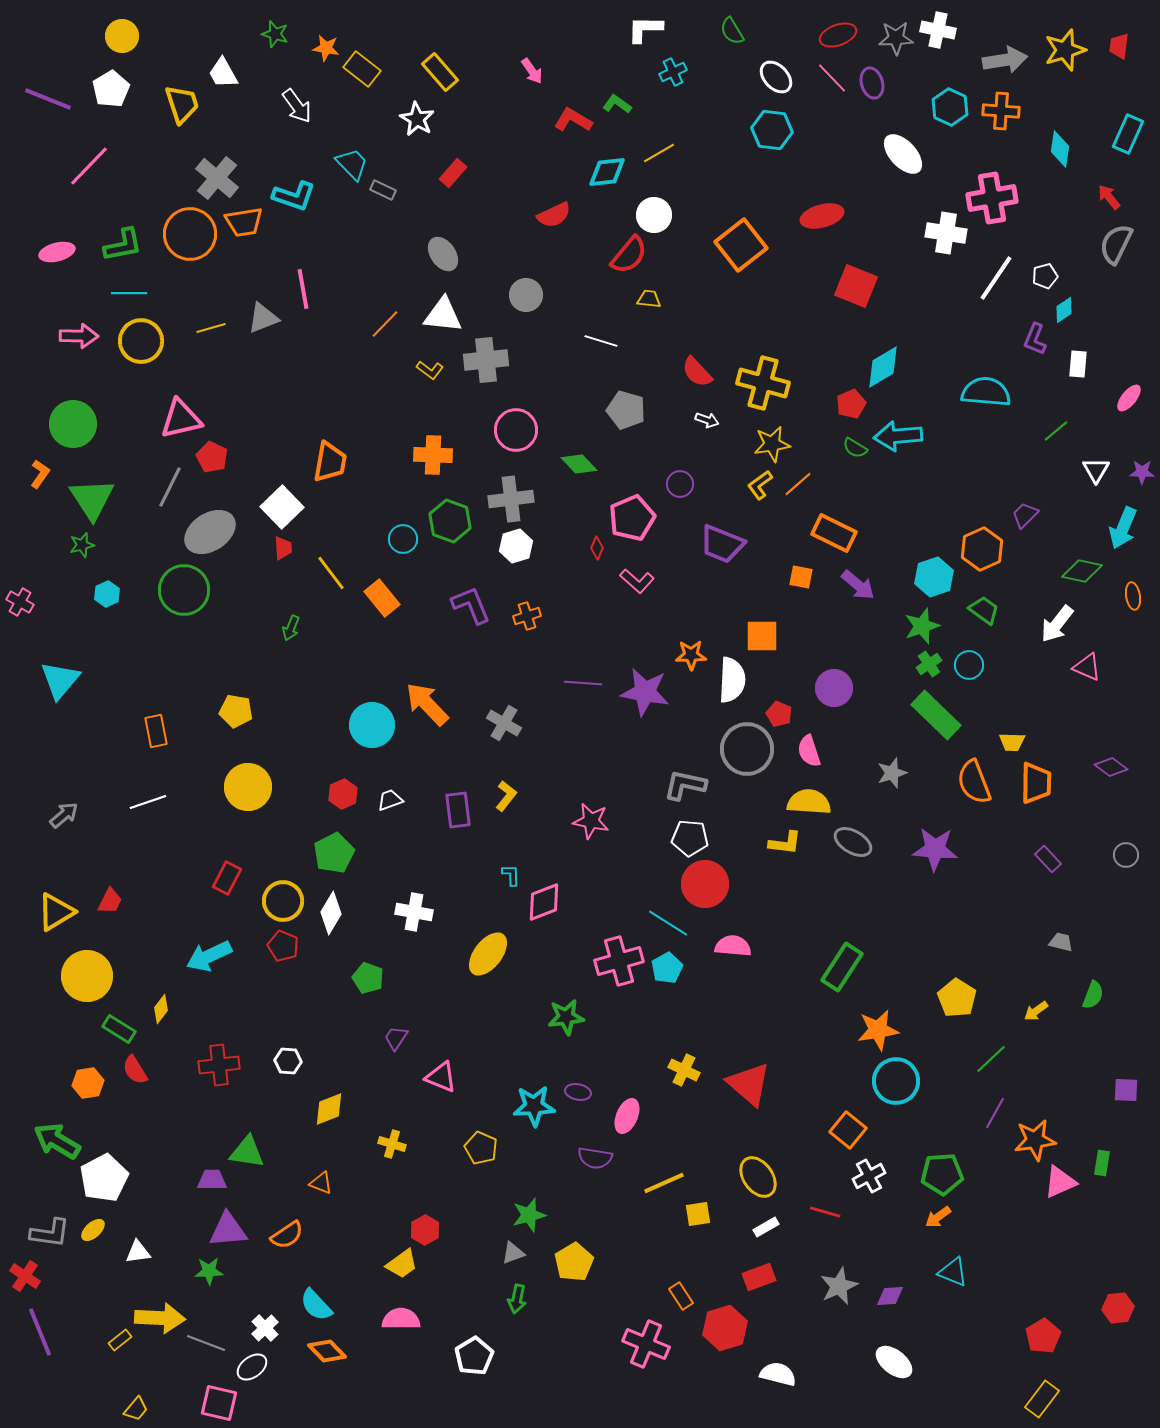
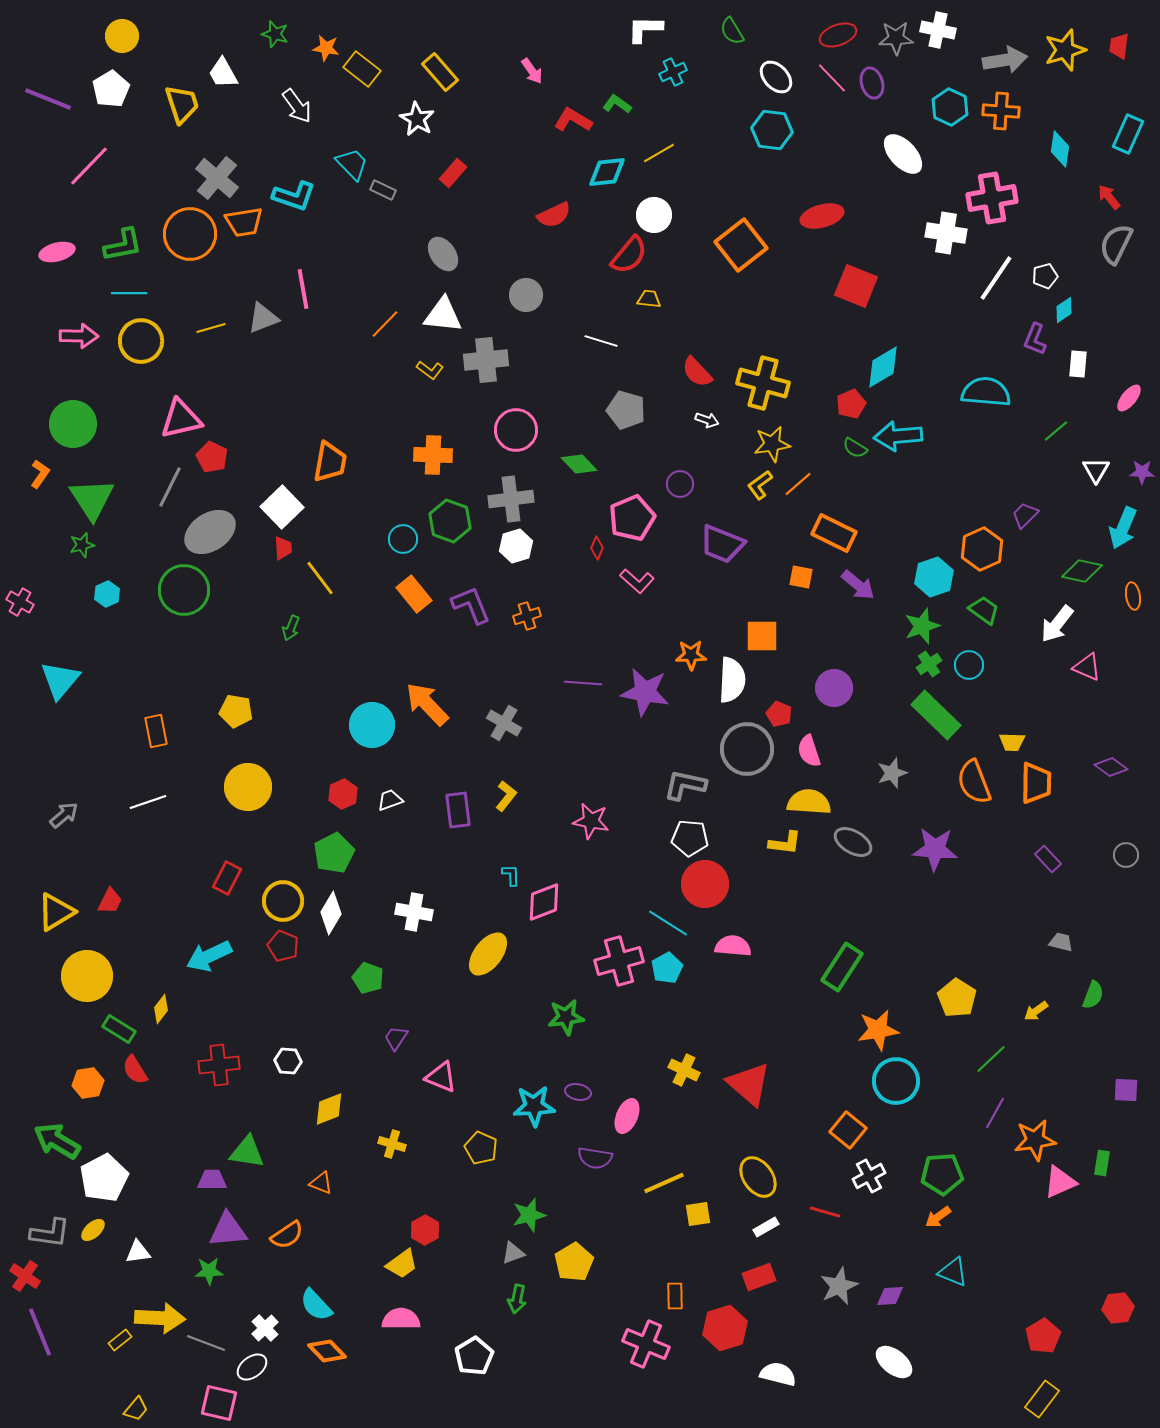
yellow line at (331, 573): moved 11 px left, 5 px down
orange rectangle at (382, 598): moved 32 px right, 4 px up
orange rectangle at (681, 1296): moved 6 px left; rotated 32 degrees clockwise
